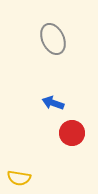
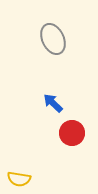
blue arrow: rotated 25 degrees clockwise
yellow semicircle: moved 1 px down
